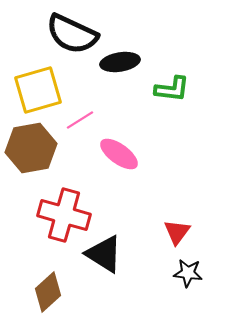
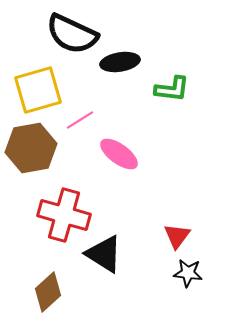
red triangle: moved 4 px down
